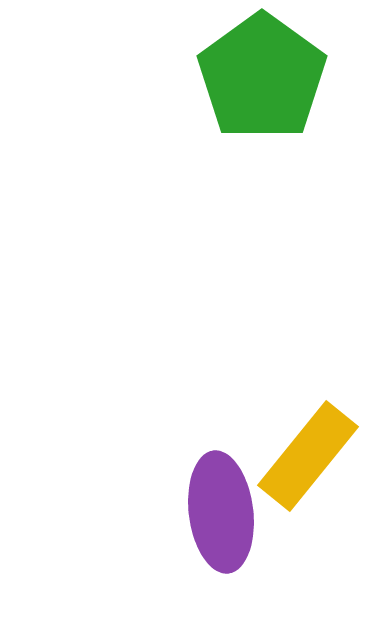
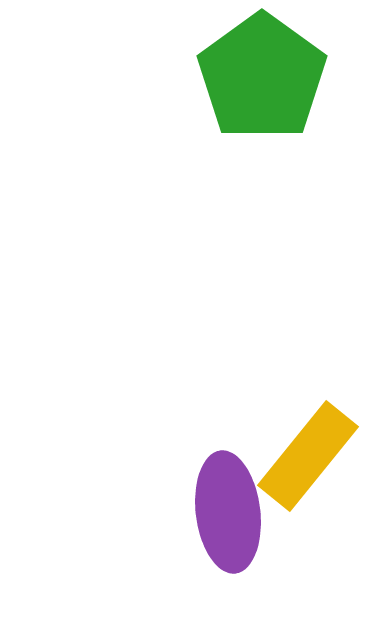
purple ellipse: moved 7 px right
